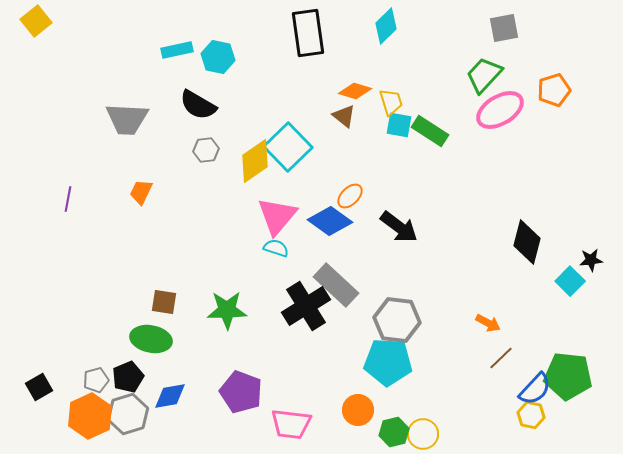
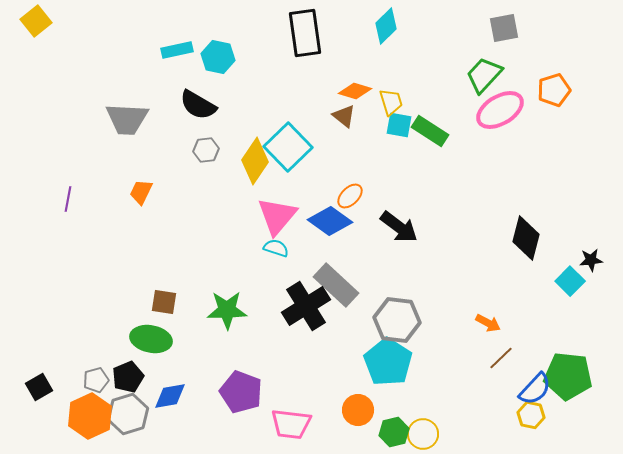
black rectangle at (308, 33): moved 3 px left
yellow diamond at (255, 161): rotated 21 degrees counterclockwise
black diamond at (527, 242): moved 1 px left, 4 px up
cyan pentagon at (388, 362): rotated 30 degrees clockwise
